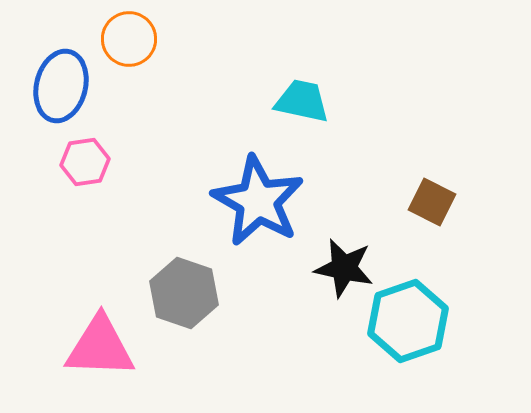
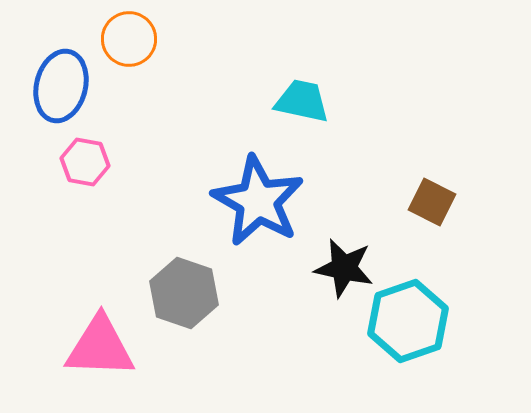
pink hexagon: rotated 18 degrees clockwise
